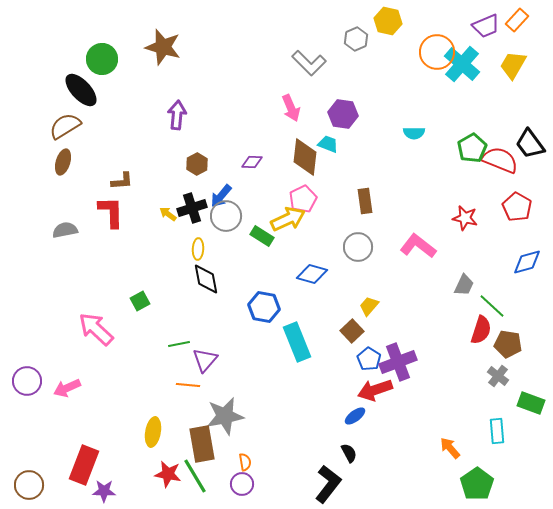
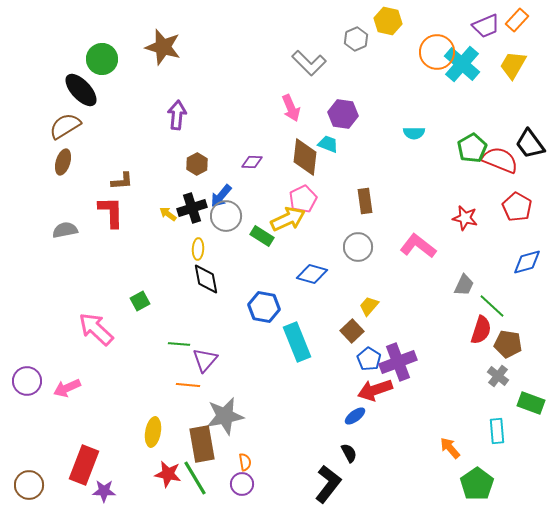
green line at (179, 344): rotated 15 degrees clockwise
green line at (195, 476): moved 2 px down
